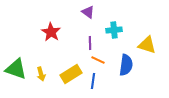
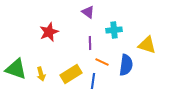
red star: moved 2 px left; rotated 18 degrees clockwise
orange line: moved 4 px right, 2 px down
